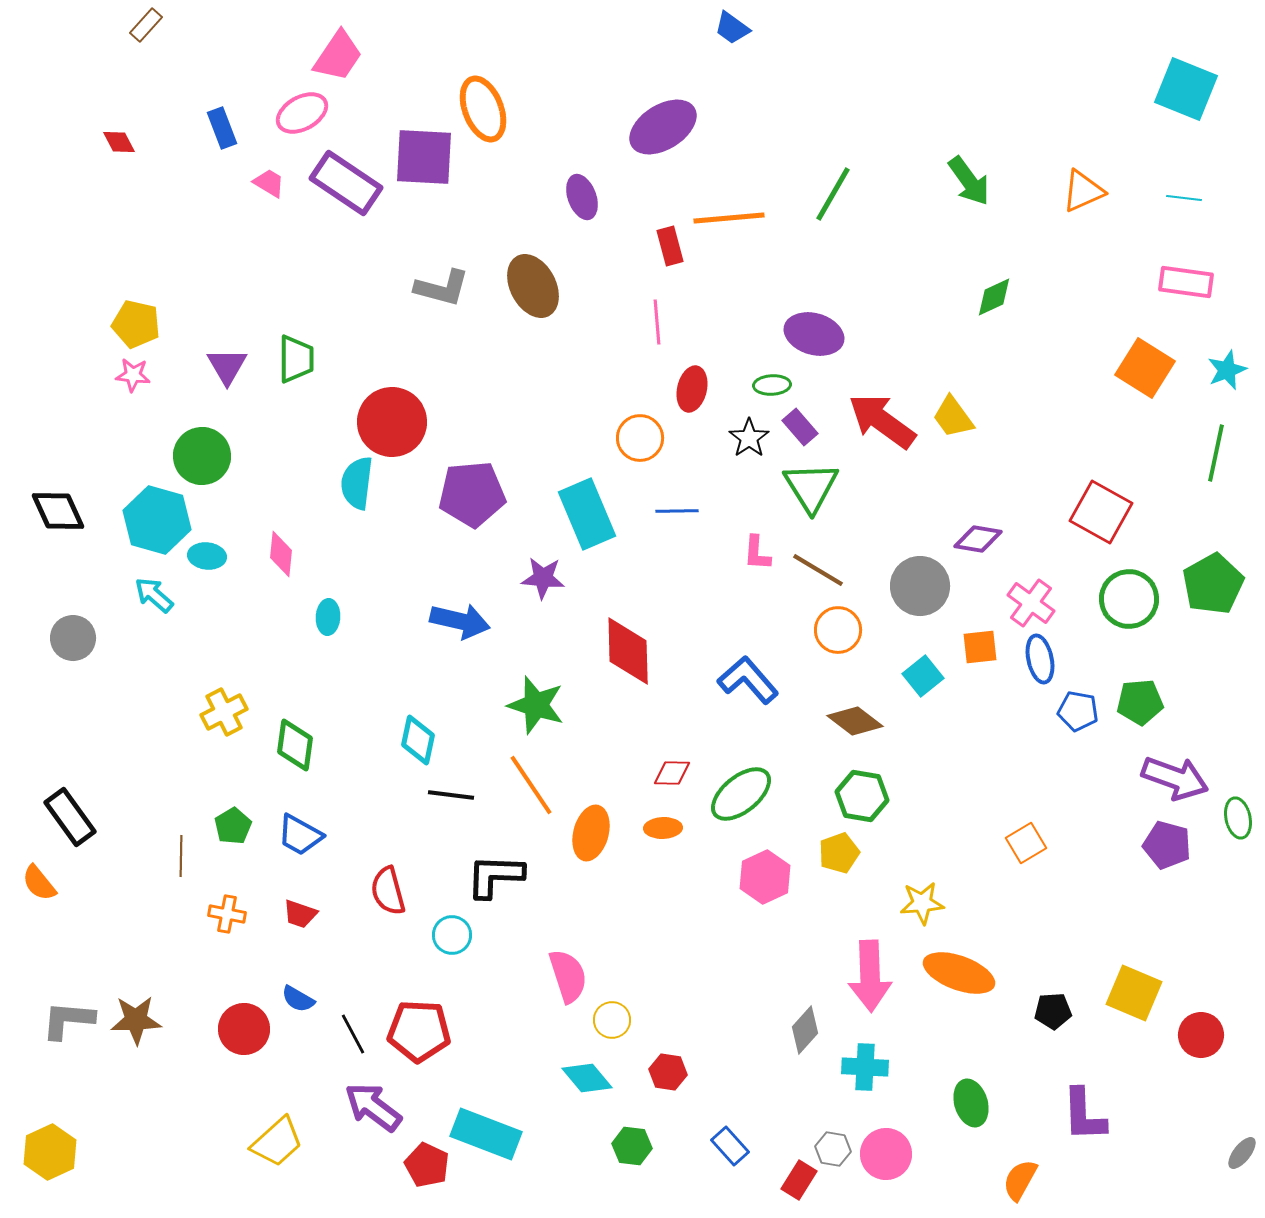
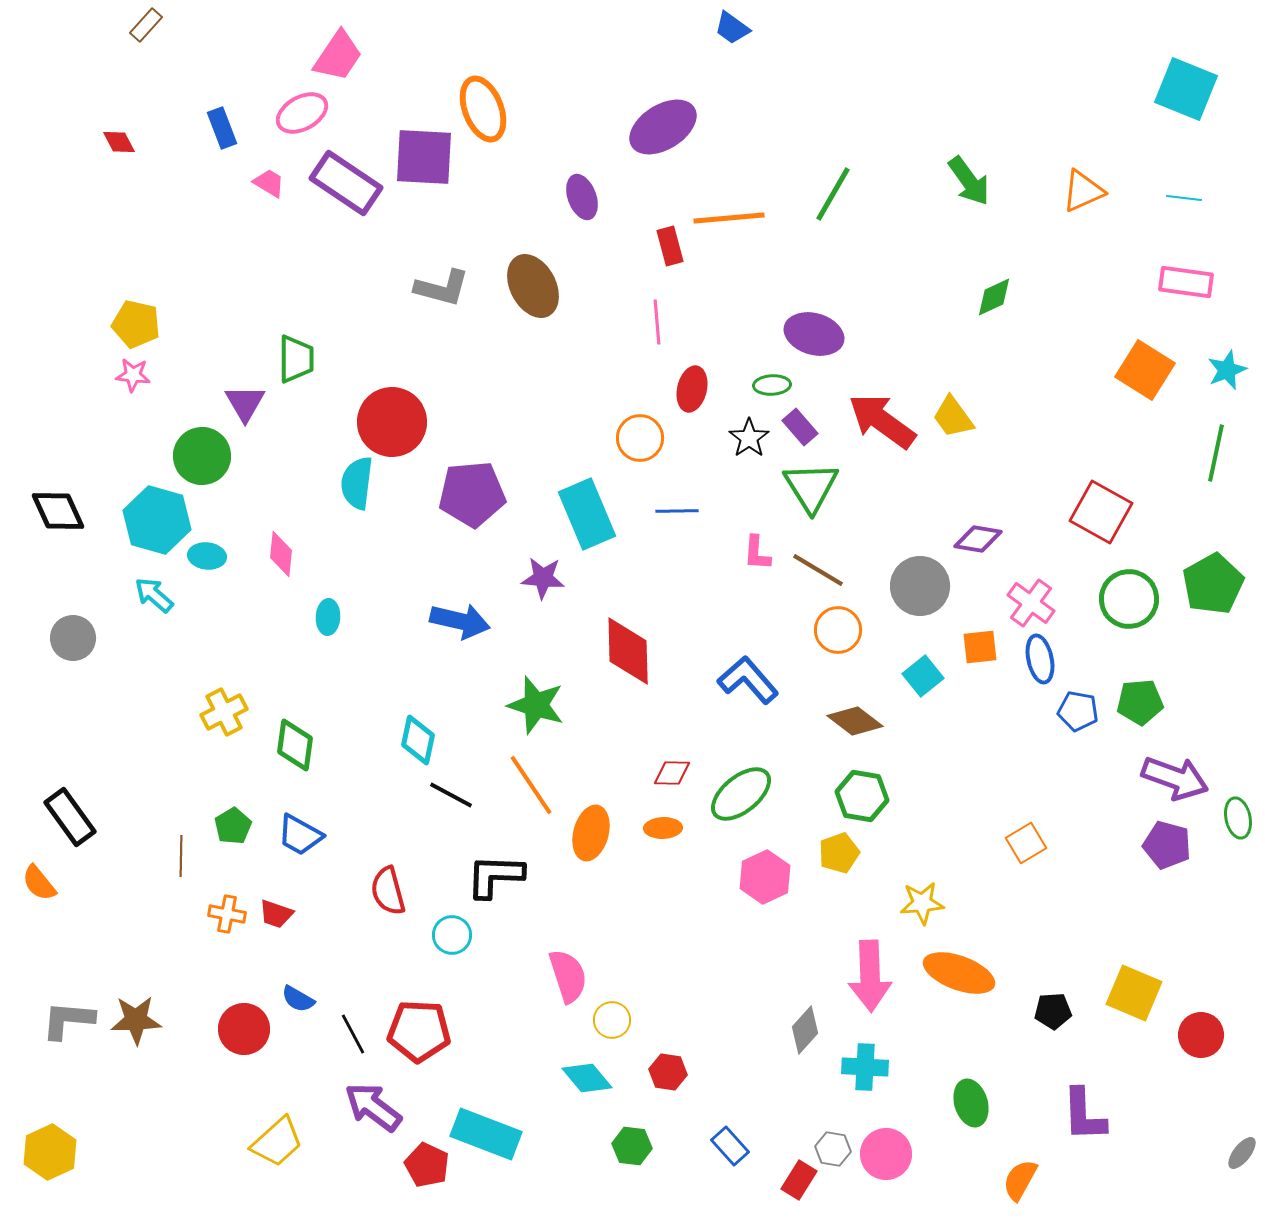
purple triangle at (227, 366): moved 18 px right, 37 px down
orange square at (1145, 368): moved 2 px down
black line at (451, 795): rotated 21 degrees clockwise
red trapezoid at (300, 914): moved 24 px left
